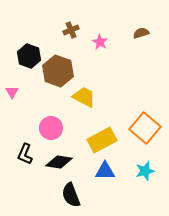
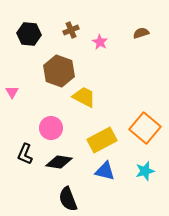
black hexagon: moved 22 px up; rotated 15 degrees counterclockwise
brown hexagon: moved 1 px right
blue triangle: rotated 15 degrees clockwise
black semicircle: moved 3 px left, 4 px down
